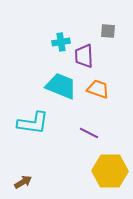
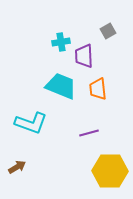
gray square: rotated 35 degrees counterclockwise
orange trapezoid: rotated 115 degrees counterclockwise
cyan L-shape: moved 2 px left; rotated 12 degrees clockwise
purple line: rotated 42 degrees counterclockwise
brown arrow: moved 6 px left, 15 px up
